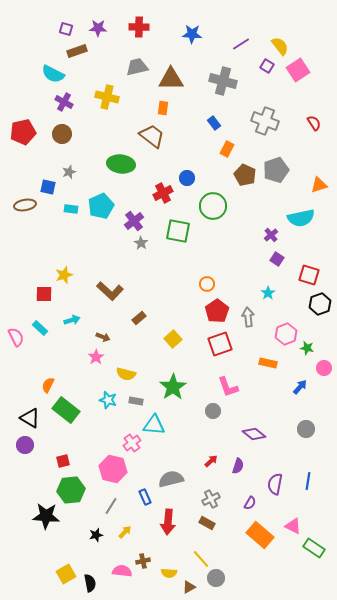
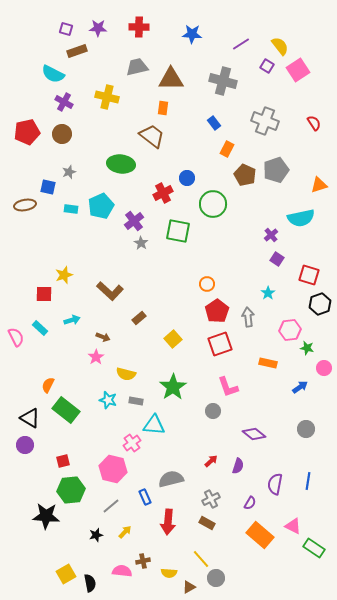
red pentagon at (23, 132): moved 4 px right
green circle at (213, 206): moved 2 px up
pink hexagon at (286, 334): moved 4 px right, 4 px up; rotated 15 degrees clockwise
blue arrow at (300, 387): rotated 14 degrees clockwise
gray line at (111, 506): rotated 18 degrees clockwise
